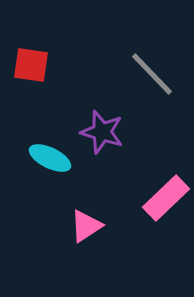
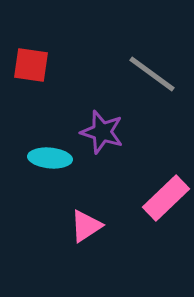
gray line: rotated 10 degrees counterclockwise
cyan ellipse: rotated 21 degrees counterclockwise
